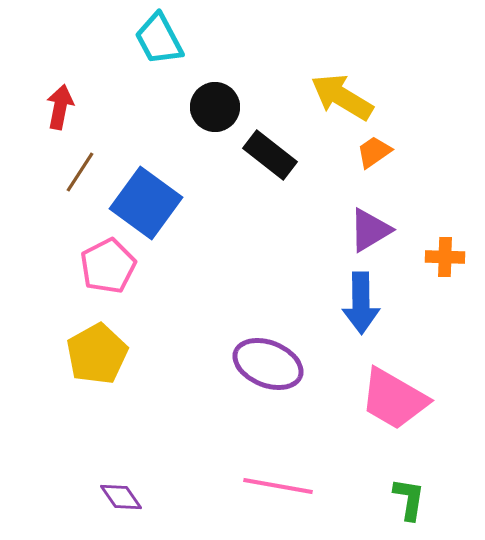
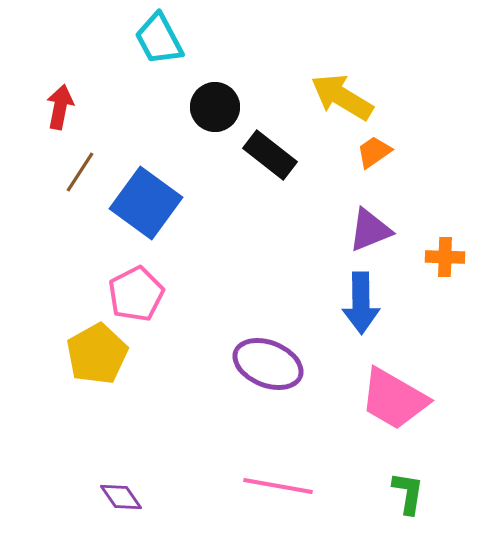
purple triangle: rotated 9 degrees clockwise
pink pentagon: moved 28 px right, 28 px down
green L-shape: moved 1 px left, 6 px up
